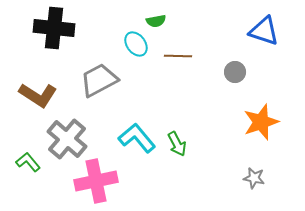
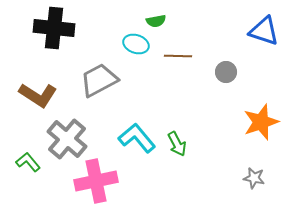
cyan ellipse: rotated 35 degrees counterclockwise
gray circle: moved 9 px left
